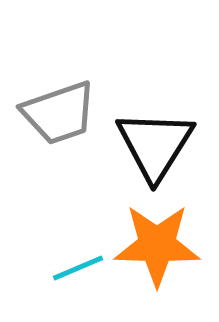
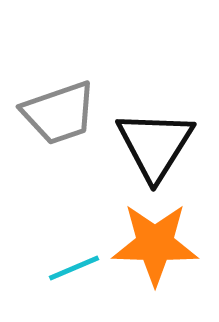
orange star: moved 2 px left, 1 px up
cyan line: moved 4 px left
